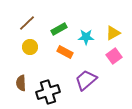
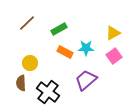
cyan star: moved 11 px down
yellow circle: moved 16 px down
black cross: rotated 35 degrees counterclockwise
